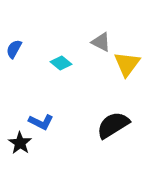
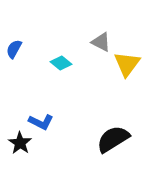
black semicircle: moved 14 px down
